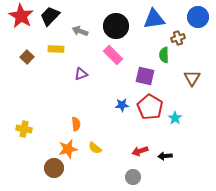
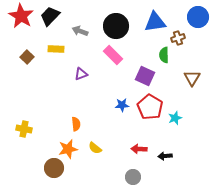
blue triangle: moved 1 px right, 3 px down
purple square: rotated 12 degrees clockwise
cyan star: rotated 16 degrees clockwise
red arrow: moved 1 px left, 2 px up; rotated 21 degrees clockwise
